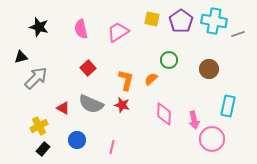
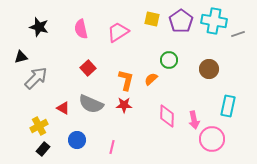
red star: moved 2 px right; rotated 14 degrees counterclockwise
pink diamond: moved 3 px right, 2 px down
